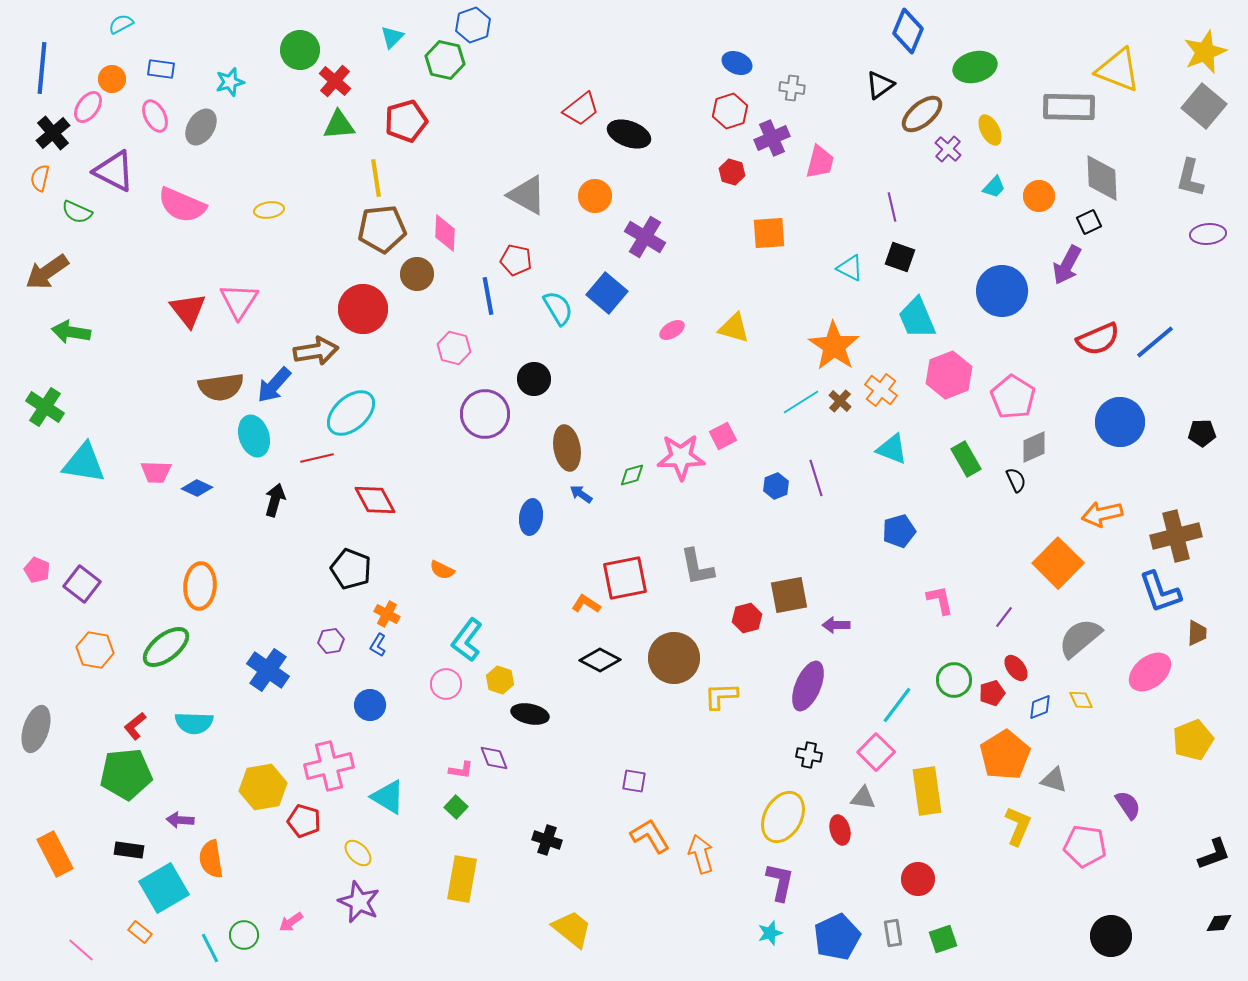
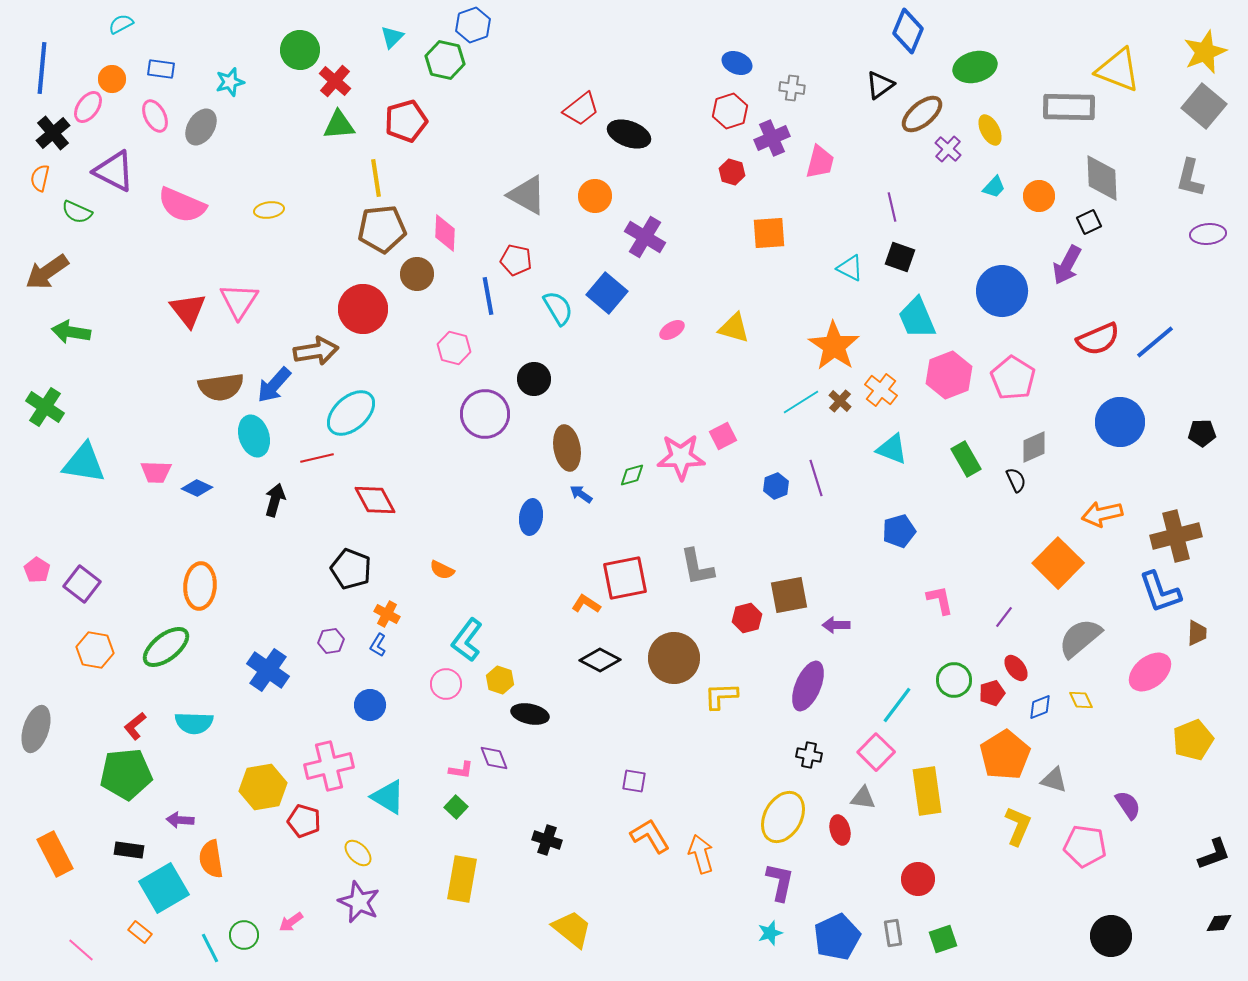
pink pentagon at (1013, 397): moved 19 px up
pink pentagon at (37, 570): rotated 10 degrees clockwise
